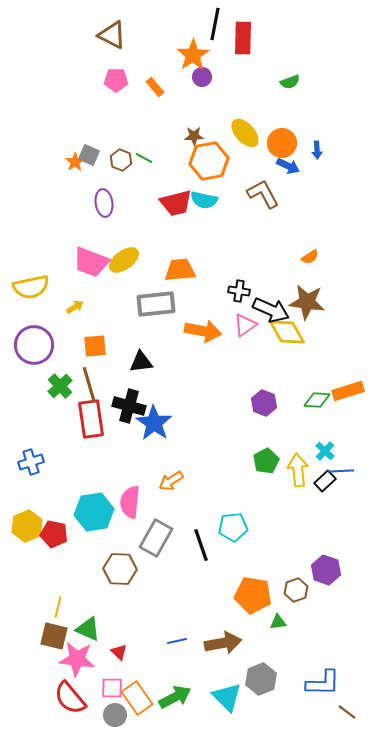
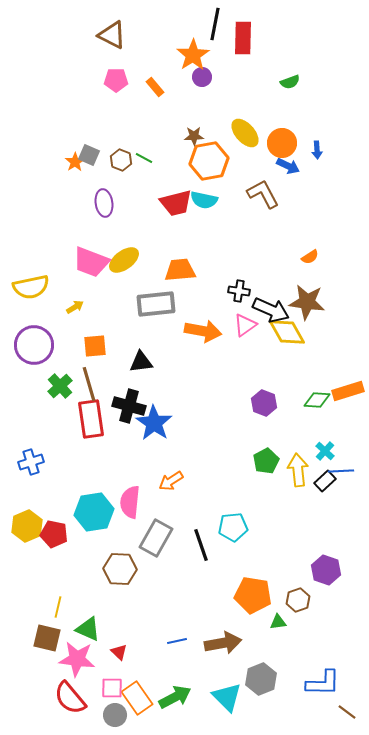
brown hexagon at (296, 590): moved 2 px right, 10 px down
brown square at (54, 636): moved 7 px left, 2 px down
